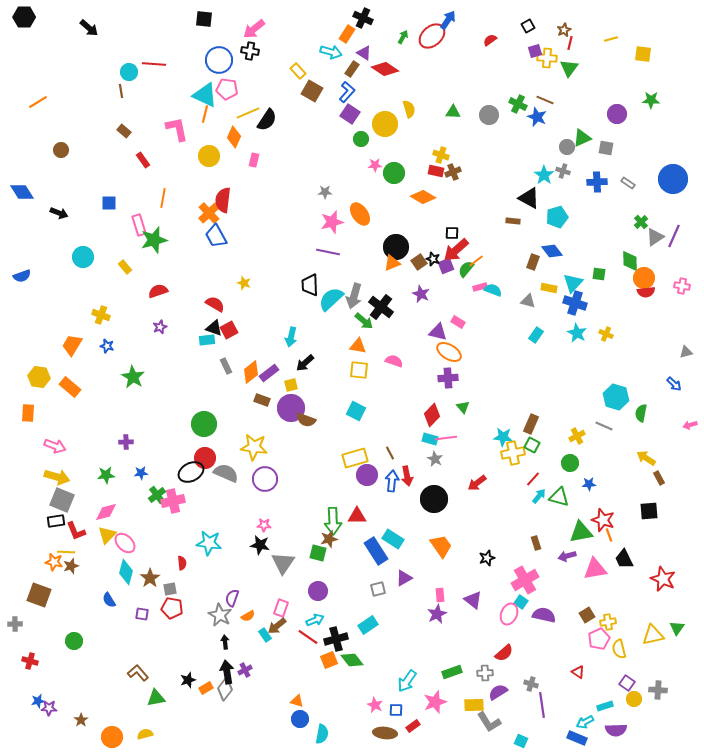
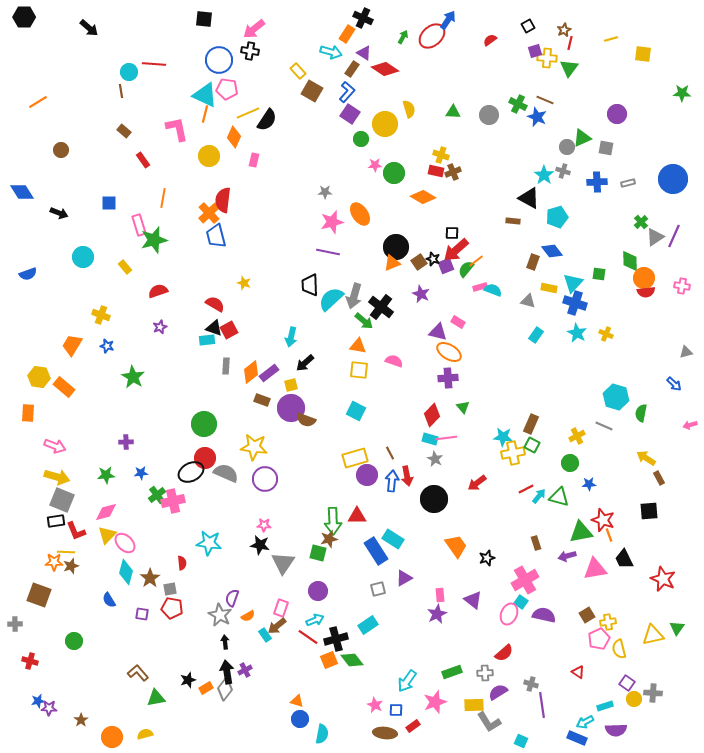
green star at (651, 100): moved 31 px right, 7 px up
gray rectangle at (628, 183): rotated 48 degrees counterclockwise
blue trapezoid at (216, 236): rotated 15 degrees clockwise
blue semicircle at (22, 276): moved 6 px right, 2 px up
gray rectangle at (226, 366): rotated 28 degrees clockwise
orange rectangle at (70, 387): moved 6 px left
red line at (533, 479): moved 7 px left, 10 px down; rotated 21 degrees clockwise
orange trapezoid at (441, 546): moved 15 px right
orange star at (54, 562): rotated 12 degrees counterclockwise
gray cross at (658, 690): moved 5 px left, 3 px down
